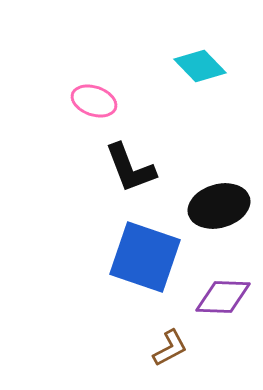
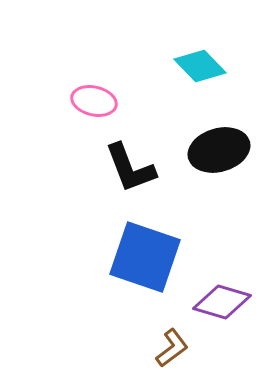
pink ellipse: rotated 6 degrees counterclockwise
black ellipse: moved 56 px up
purple diamond: moved 1 px left, 5 px down; rotated 14 degrees clockwise
brown L-shape: moved 2 px right; rotated 9 degrees counterclockwise
